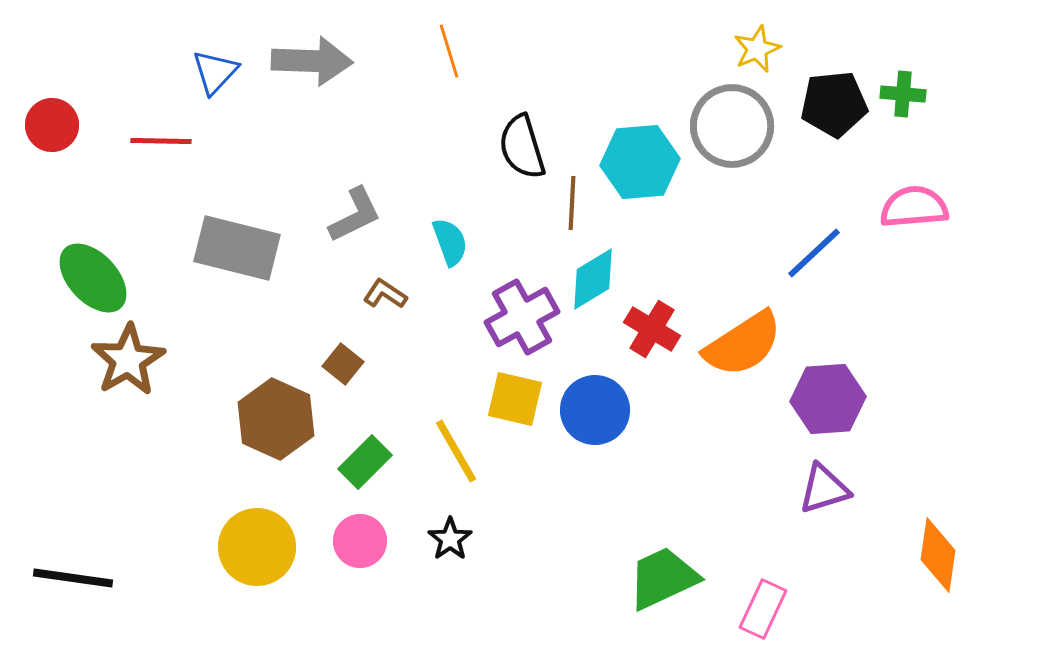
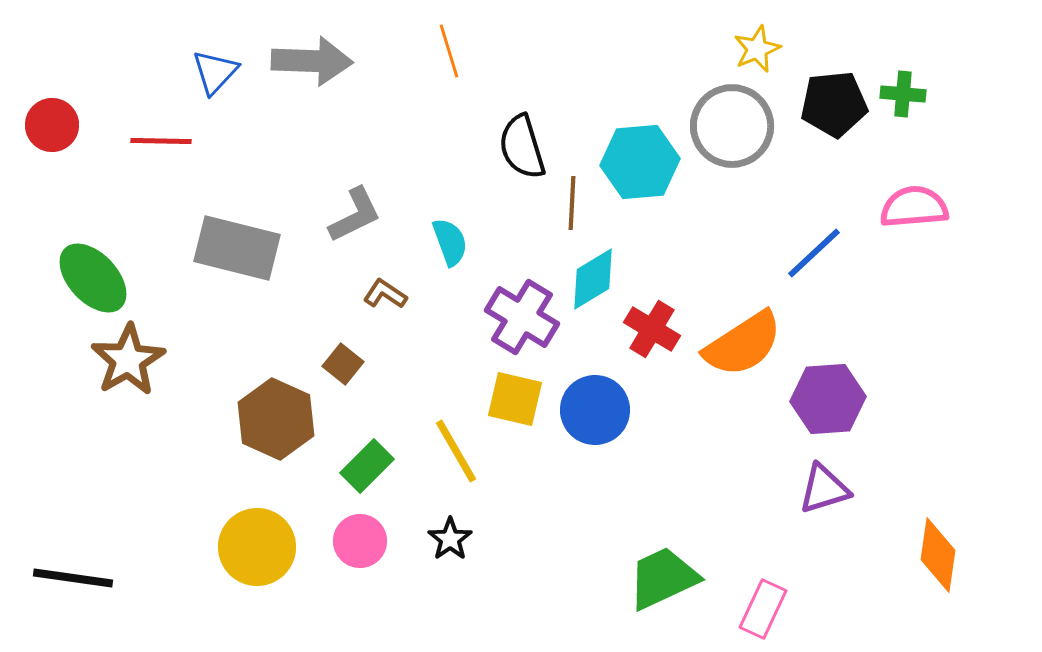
purple cross: rotated 30 degrees counterclockwise
green rectangle: moved 2 px right, 4 px down
